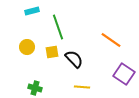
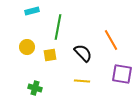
green line: rotated 30 degrees clockwise
orange line: rotated 25 degrees clockwise
yellow square: moved 2 px left, 3 px down
black semicircle: moved 9 px right, 6 px up
purple square: moved 2 px left; rotated 25 degrees counterclockwise
yellow line: moved 6 px up
